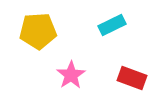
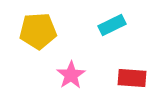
red rectangle: rotated 16 degrees counterclockwise
